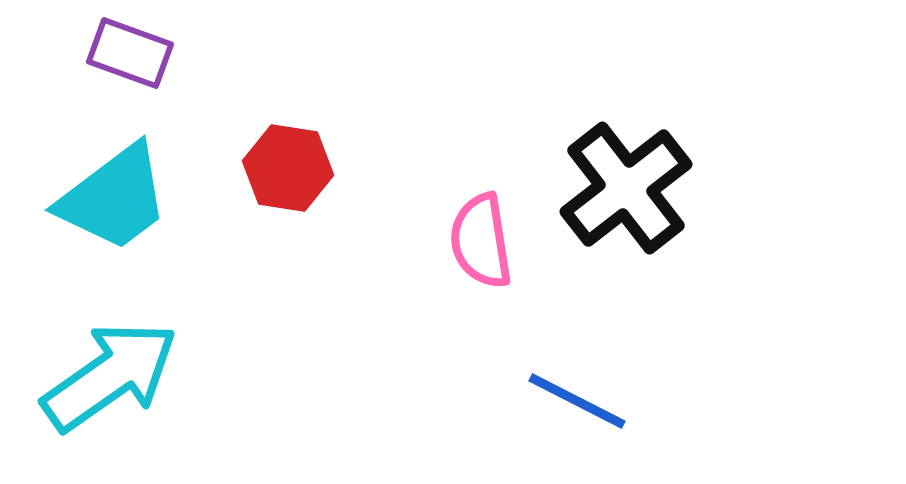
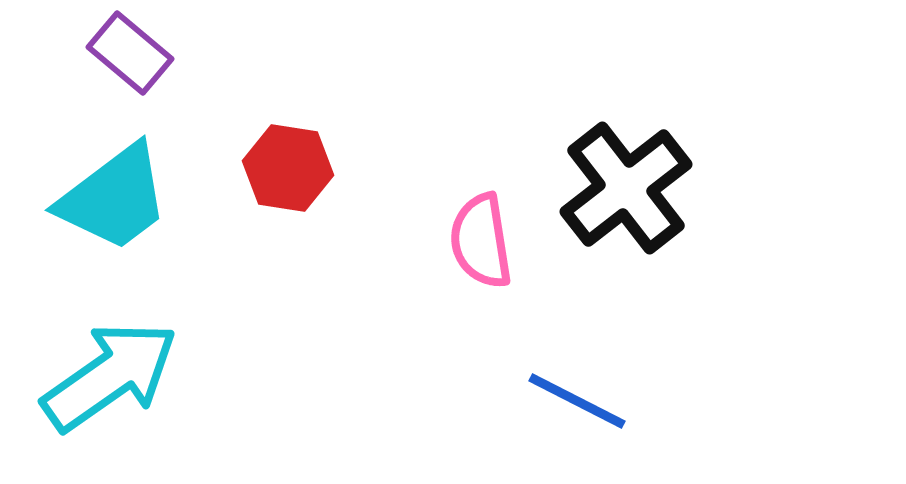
purple rectangle: rotated 20 degrees clockwise
